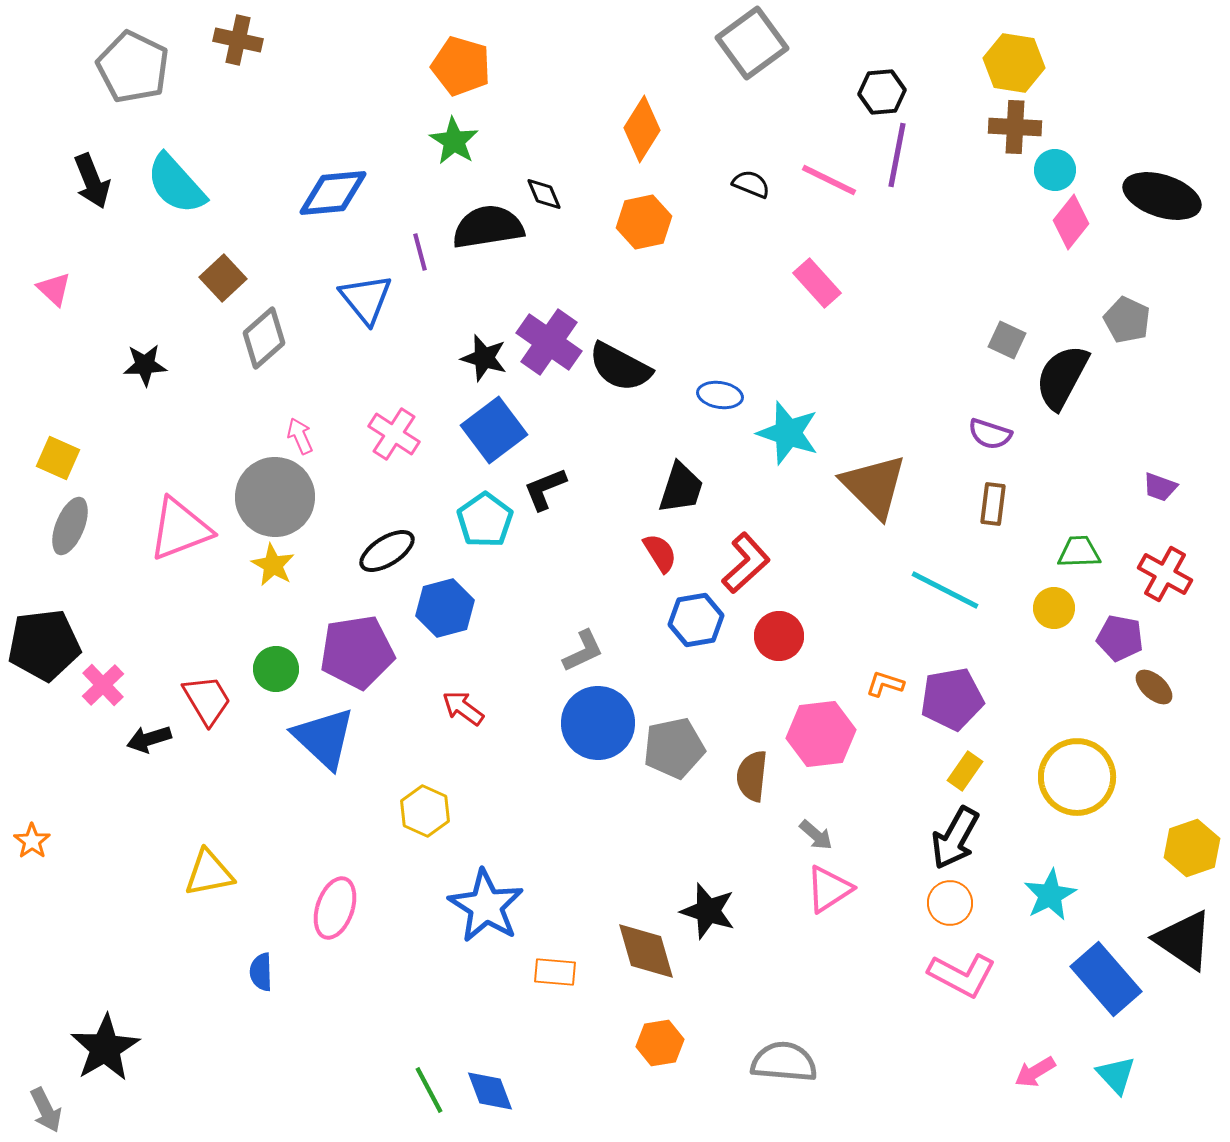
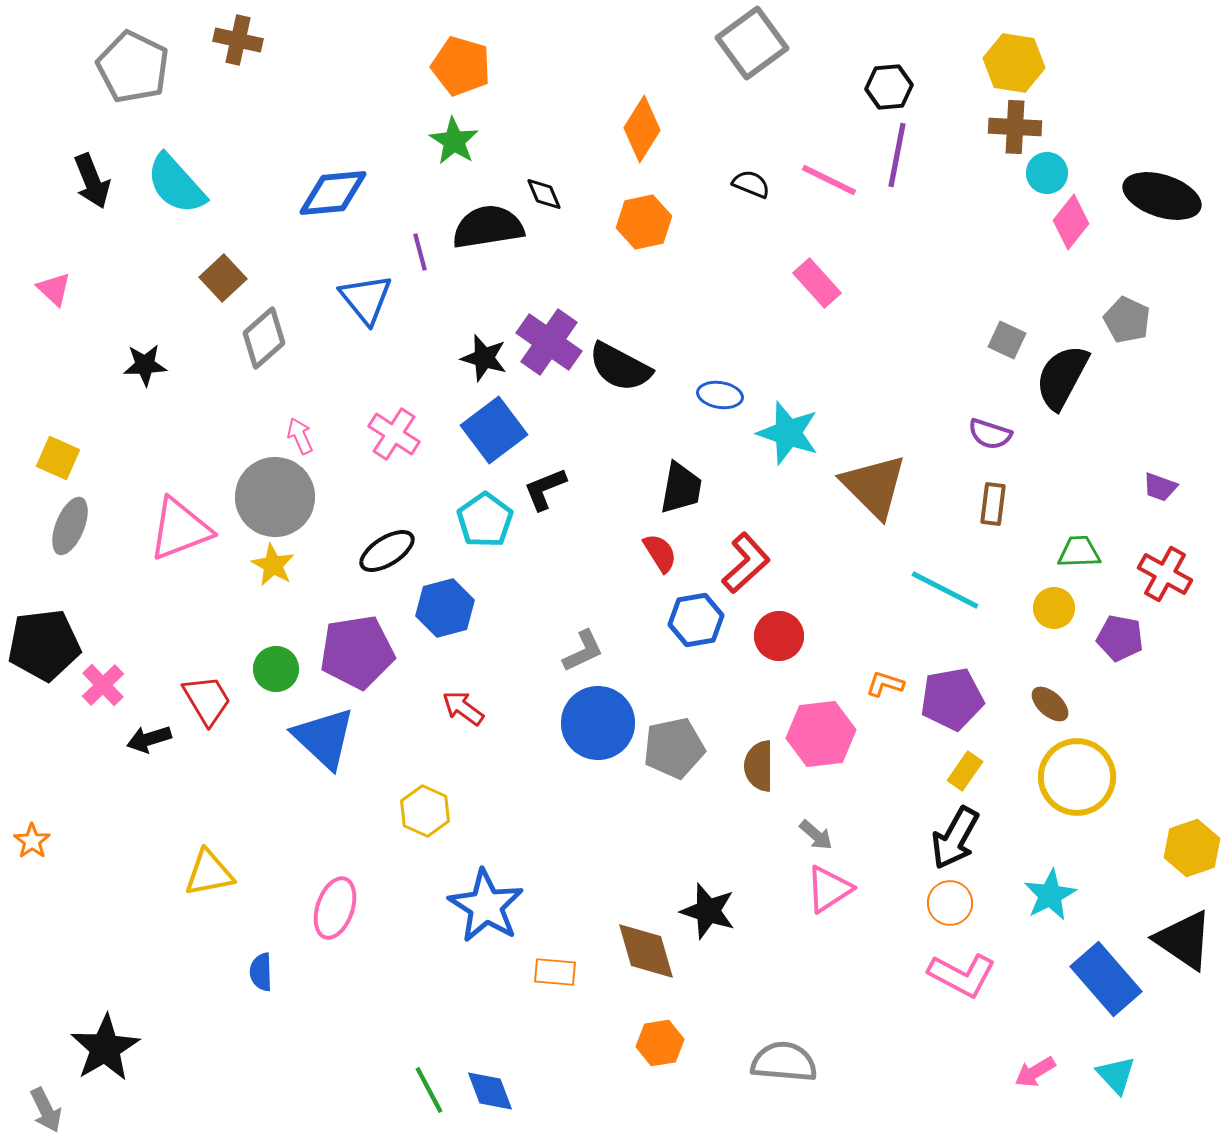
black hexagon at (882, 92): moved 7 px right, 5 px up
cyan circle at (1055, 170): moved 8 px left, 3 px down
black trapezoid at (681, 488): rotated 8 degrees counterclockwise
brown ellipse at (1154, 687): moved 104 px left, 17 px down
brown semicircle at (752, 776): moved 7 px right, 10 px up; rotated 6 degrees counterclockwise
